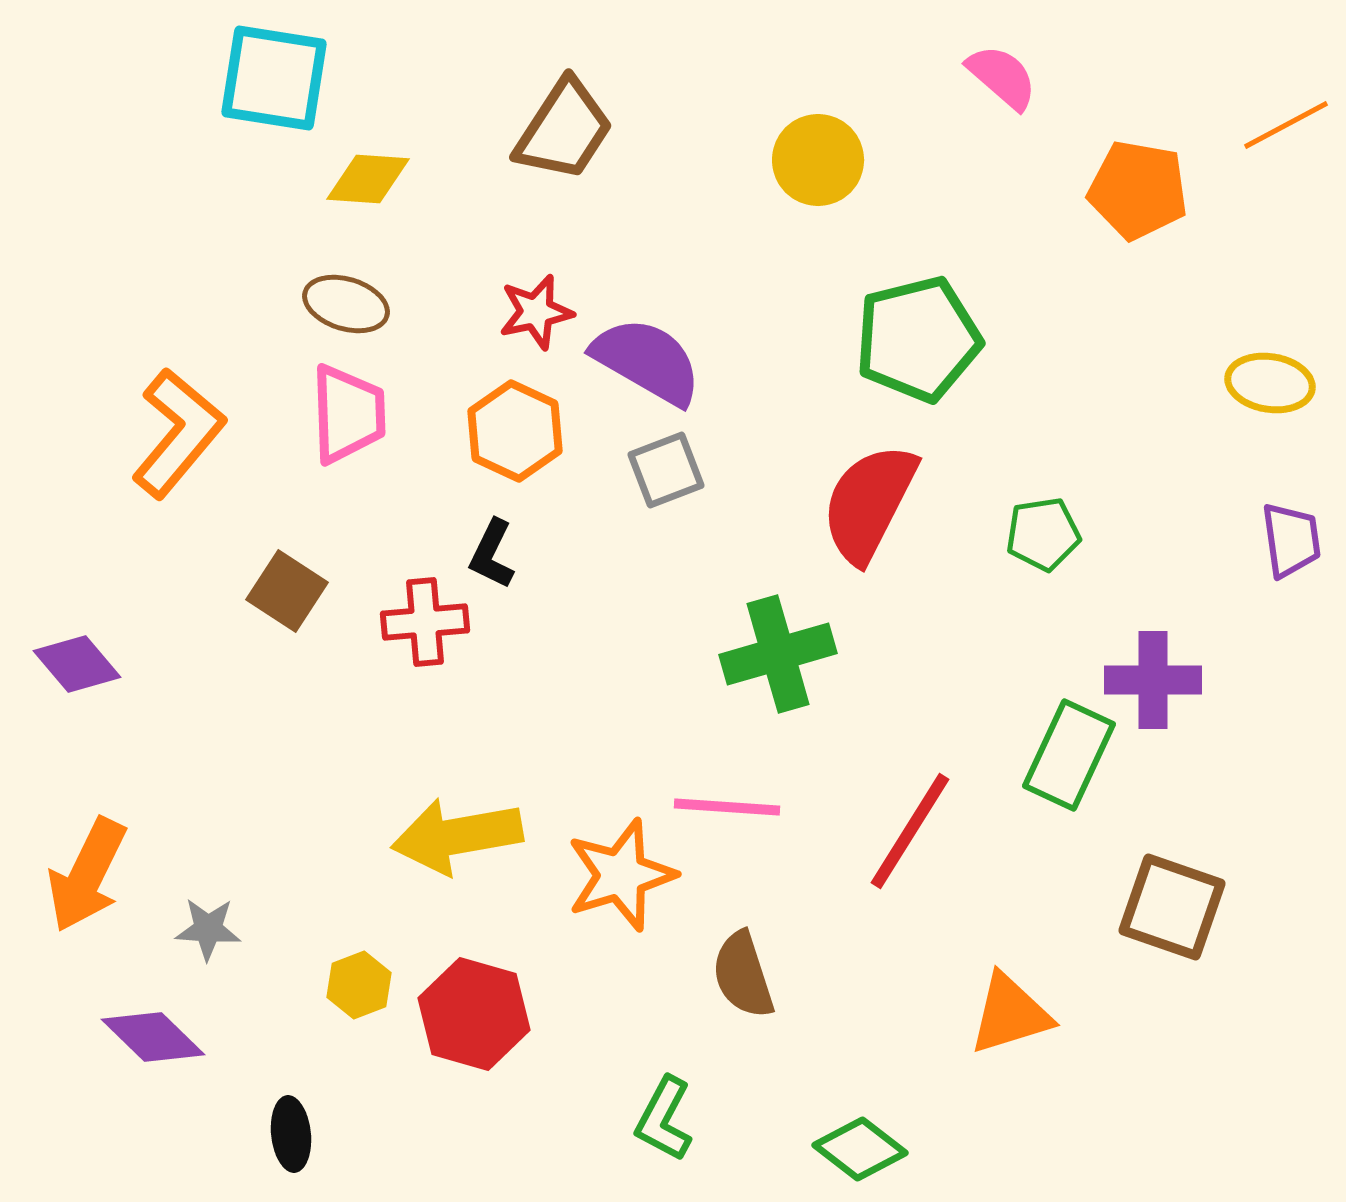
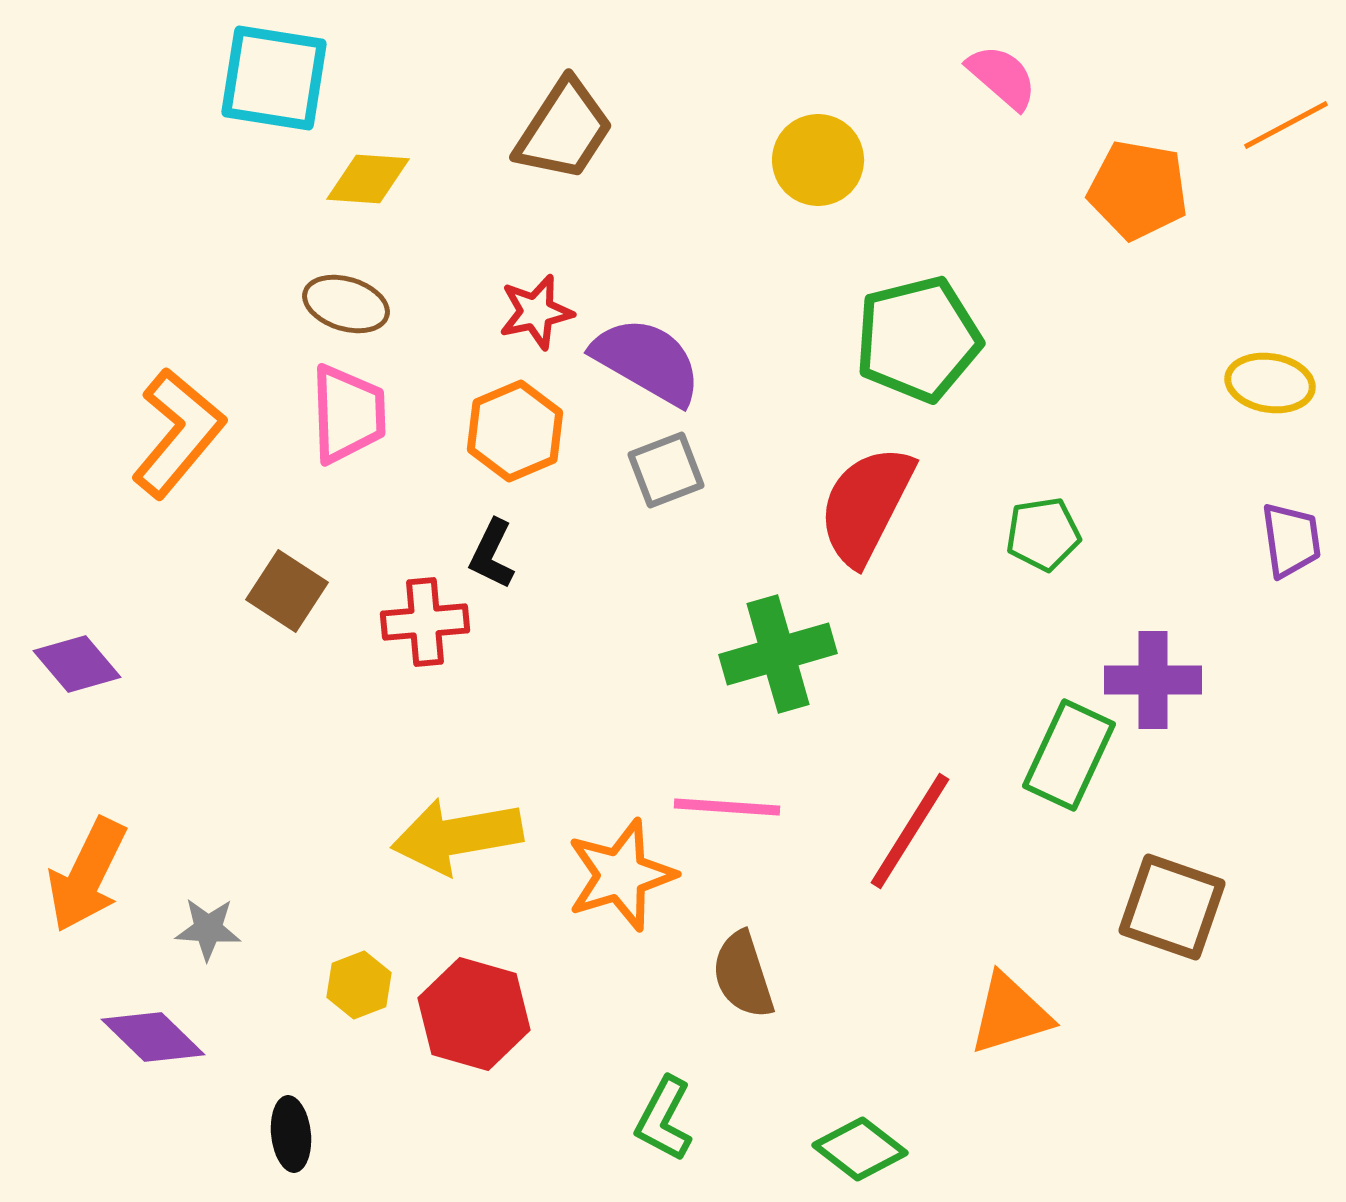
orange hexagon at (515, 431): rotated 12 degrees clockwise
red semicircle at (869, 503): moved 3 px left, 2 px down
